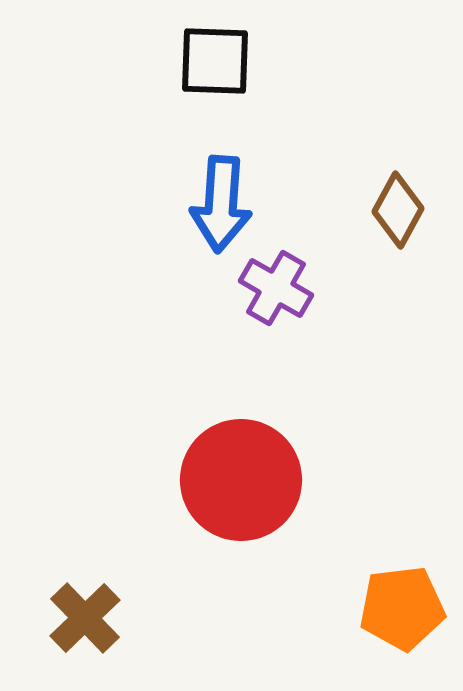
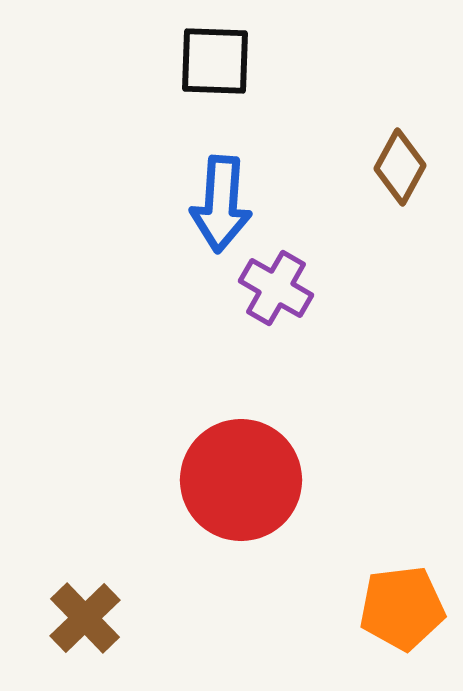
brown diamond: moved 2 px right, 43 px up
